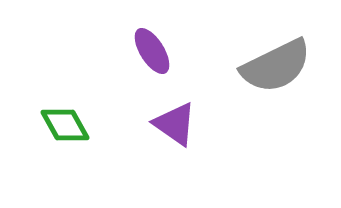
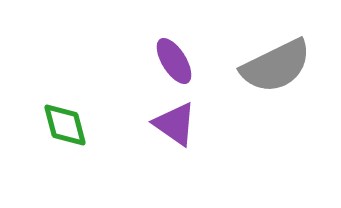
purple ellipse: moved 22 px right, 10 px down
green diamond: rotated 15 degrees clockwise
